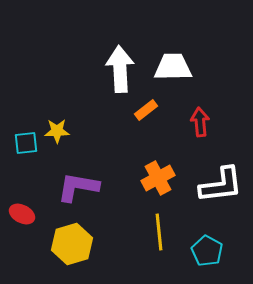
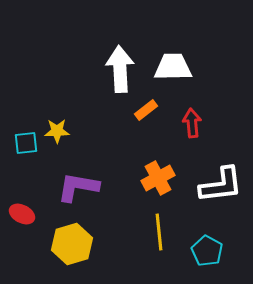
red arrow: moved 8 px left, 1 px down
